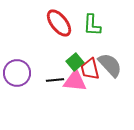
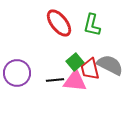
green L-shape: rotated 10 degrees clockwise
gray semicircle: rotated 20 degrees counterclockwise
